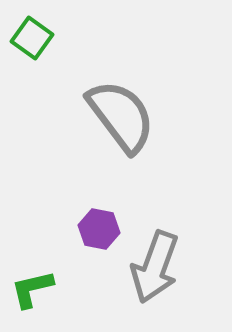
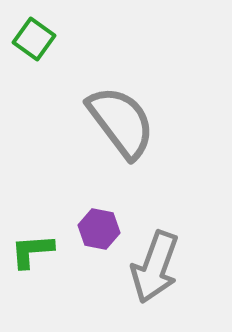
green square: moved 2 px right, 1 px down
gray semicircle: moved 6 px down
green L-shape: moved 38 px up; rotated 9 degrees clockwise
